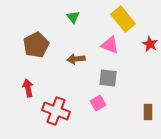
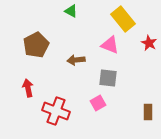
green triangle: moved 2 px left, 6 px up; rotated 24 degrees counterclockwise
red star: moved 1 px left, 1 px up
brown arrow: moved 1 px down
